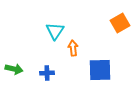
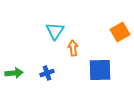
orange square: moved 9 px down
green arrow: moved 4 px down; rotated 18 degrees counterclockwise
blue cross: rotated 16 degrees counterclockwise
